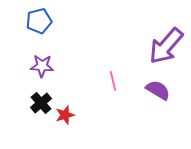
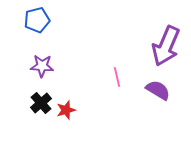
blue pentagon: moved 2 px left, 1 px up
purple arrow: rotated 18 degrees counterclockwise
pink line: moved 4 px right, 4 px up
red star: moved 1 px right, 5 px up
